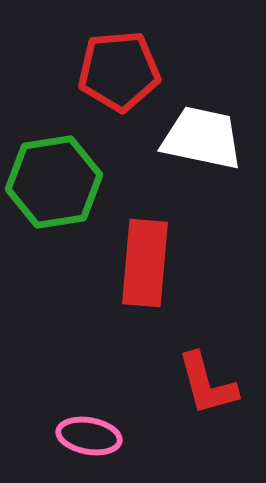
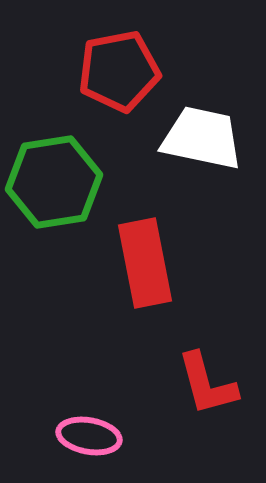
red pentagon: rotated 6 degrees counterclockwise
red rectangle: rotated 16 degrees counterclockwise
